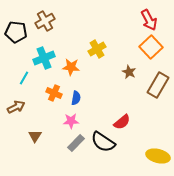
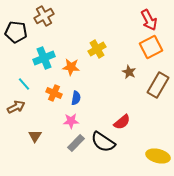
brown cross: moved 1 px left, 5 px up
orange square: rotated 15 degrees clockwise
cyan line: moved 6 px down; rotated 72 degrees counterclockwise
